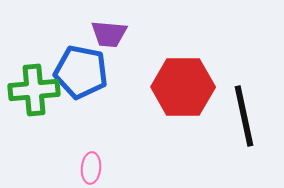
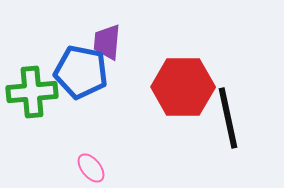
purple trapezoid: moved 2 px left, 8 px down; rotated 90 degrees clockwise
green cross: moved 2 px left, 2 px down
black line: moved 16 px left, 2 px down
pink ellipse: rotated 44 degrees counterclockwise
